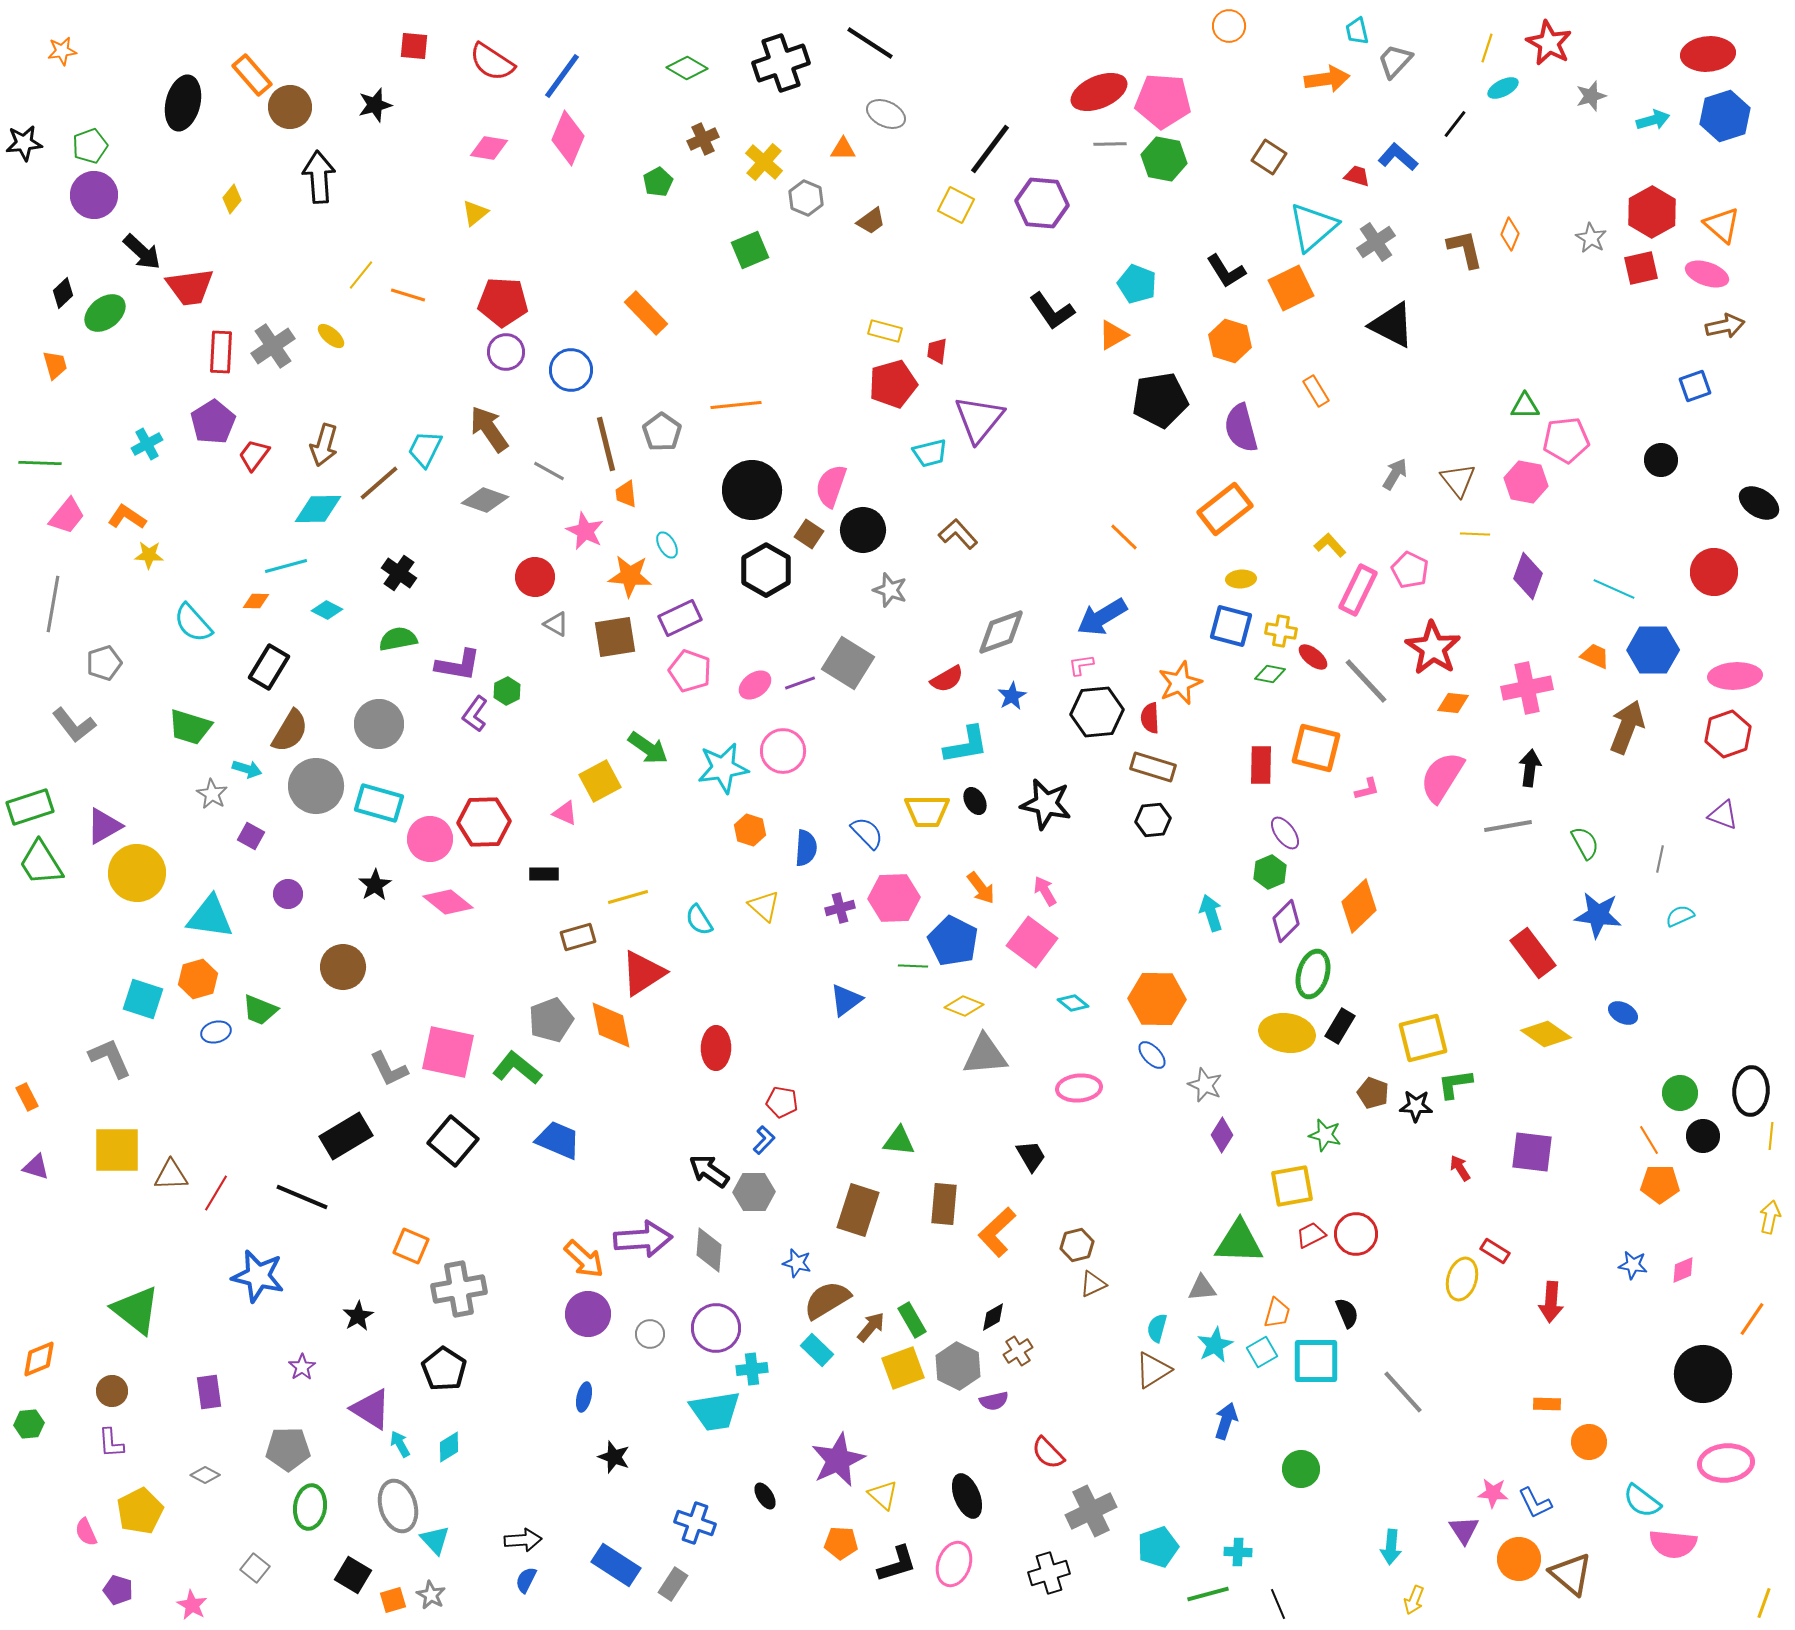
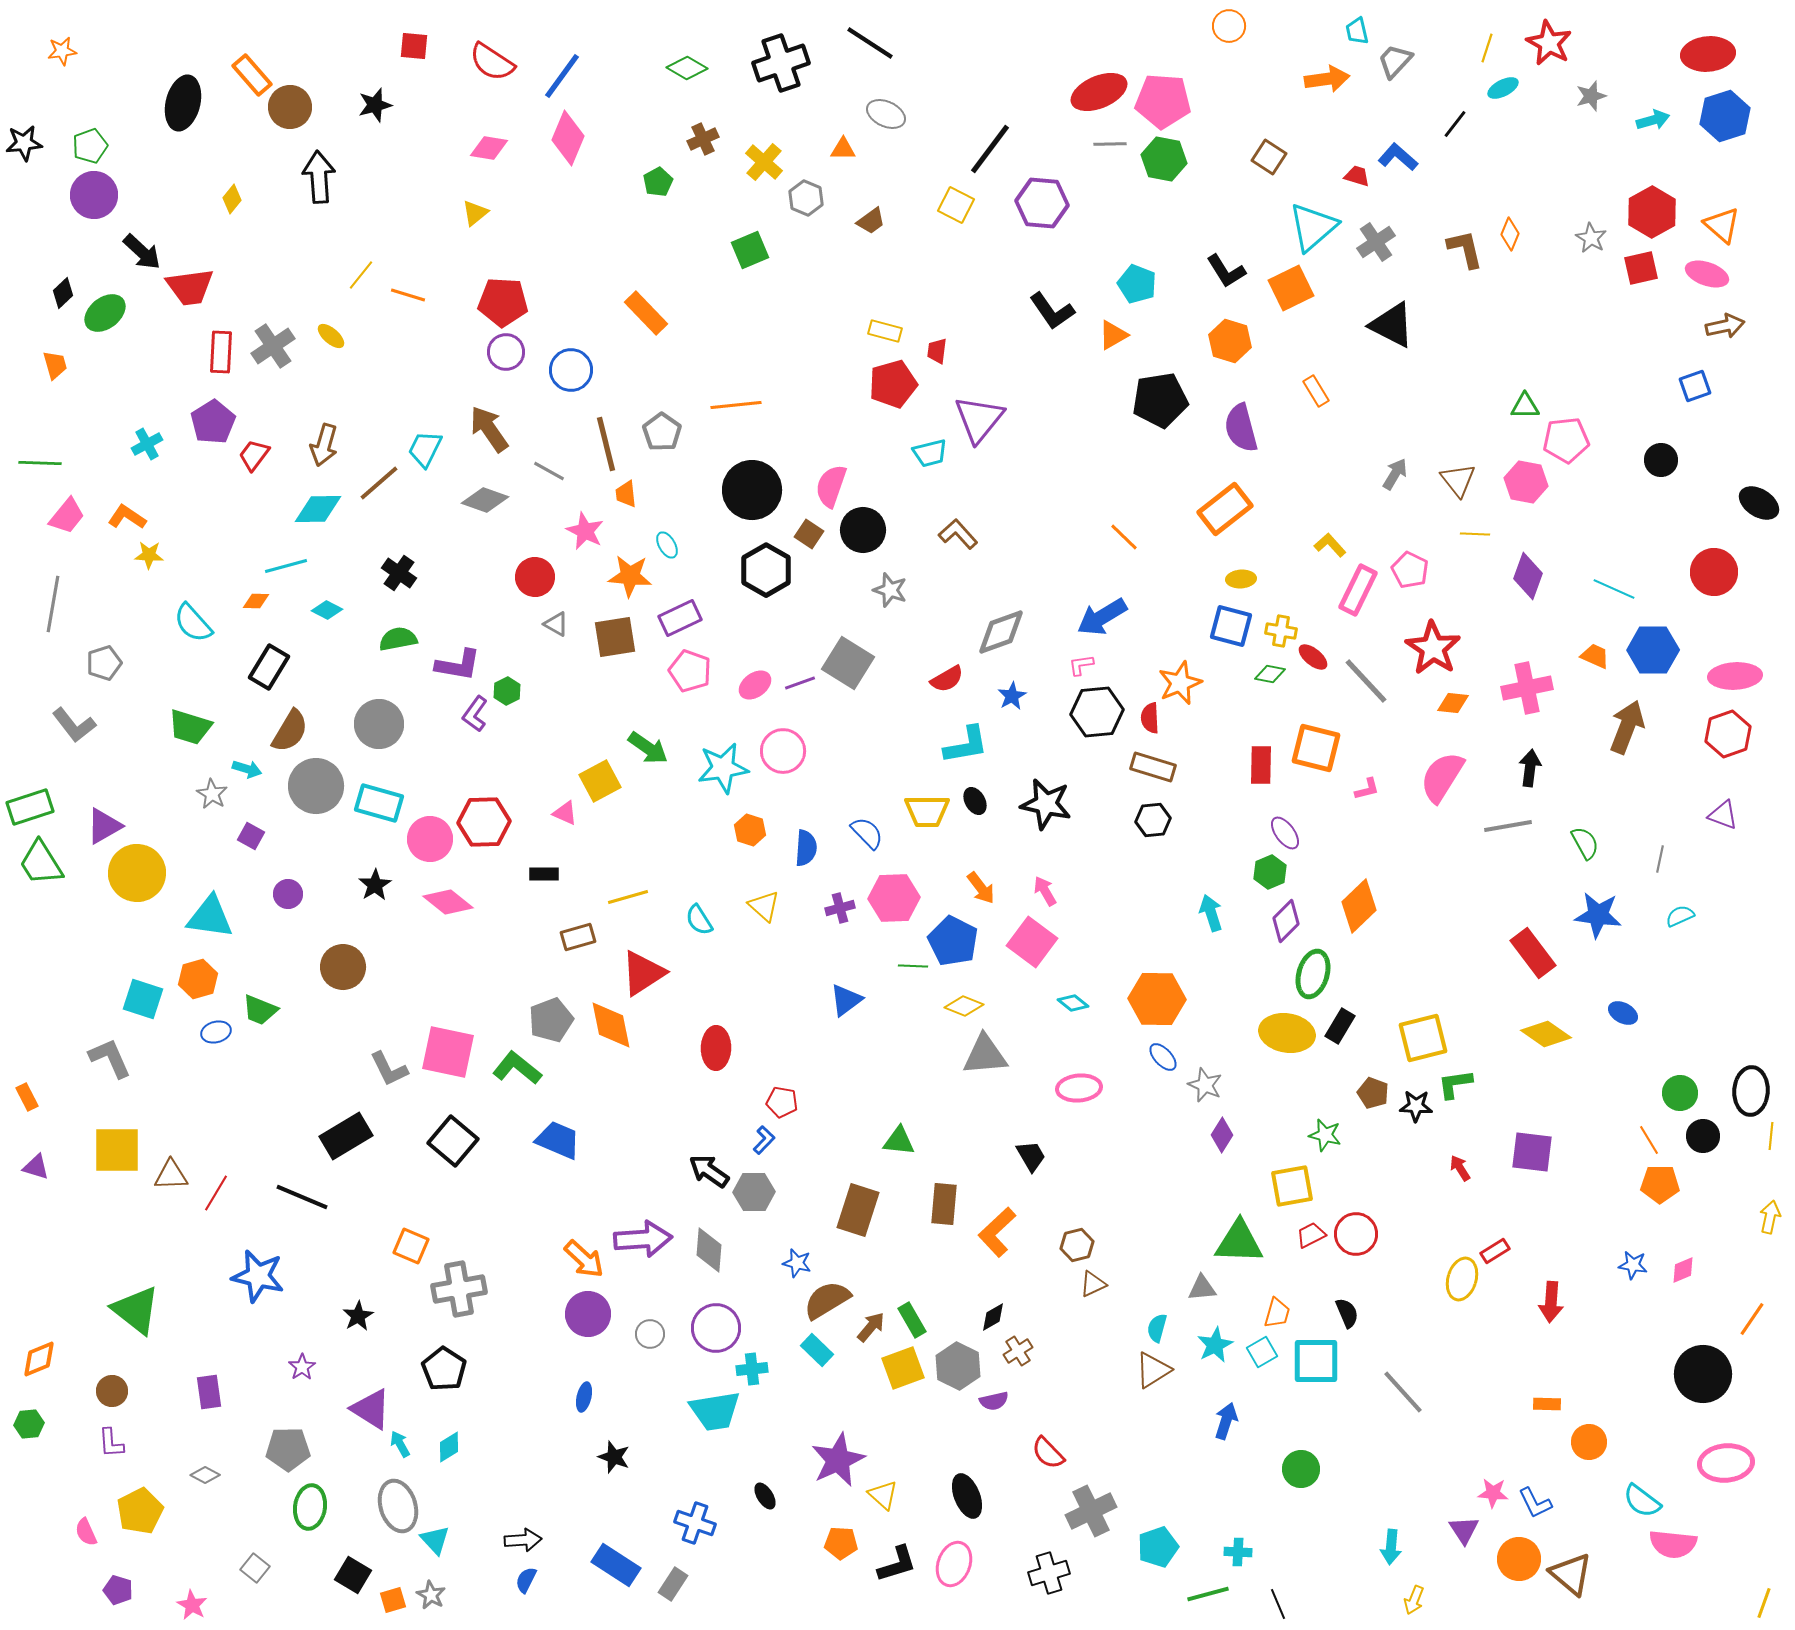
blue ellipse at (1152, 1055): moved 11 px right, 2 px down
red rectangle at (1495, 1251): rotated 64 degrees counterclockwise
